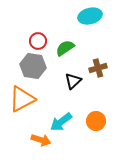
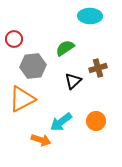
cyan ellipse: rotated 15 degrees clockwise
red circle: moved 24 px left, 2 px up
gray hexagon: rotated 15 degrees counterclockwise
